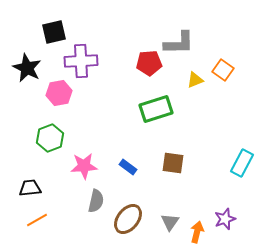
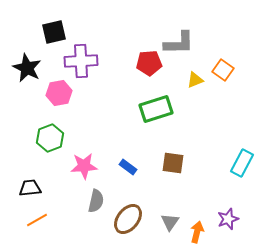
purple star: moved 3 px right
